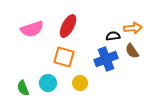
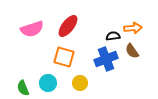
red ellipse: rotated 10 degrees clockwise
